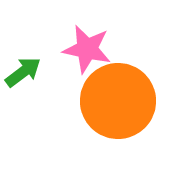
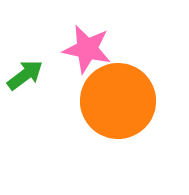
green arrow: moved 2 px right, 3 px down
